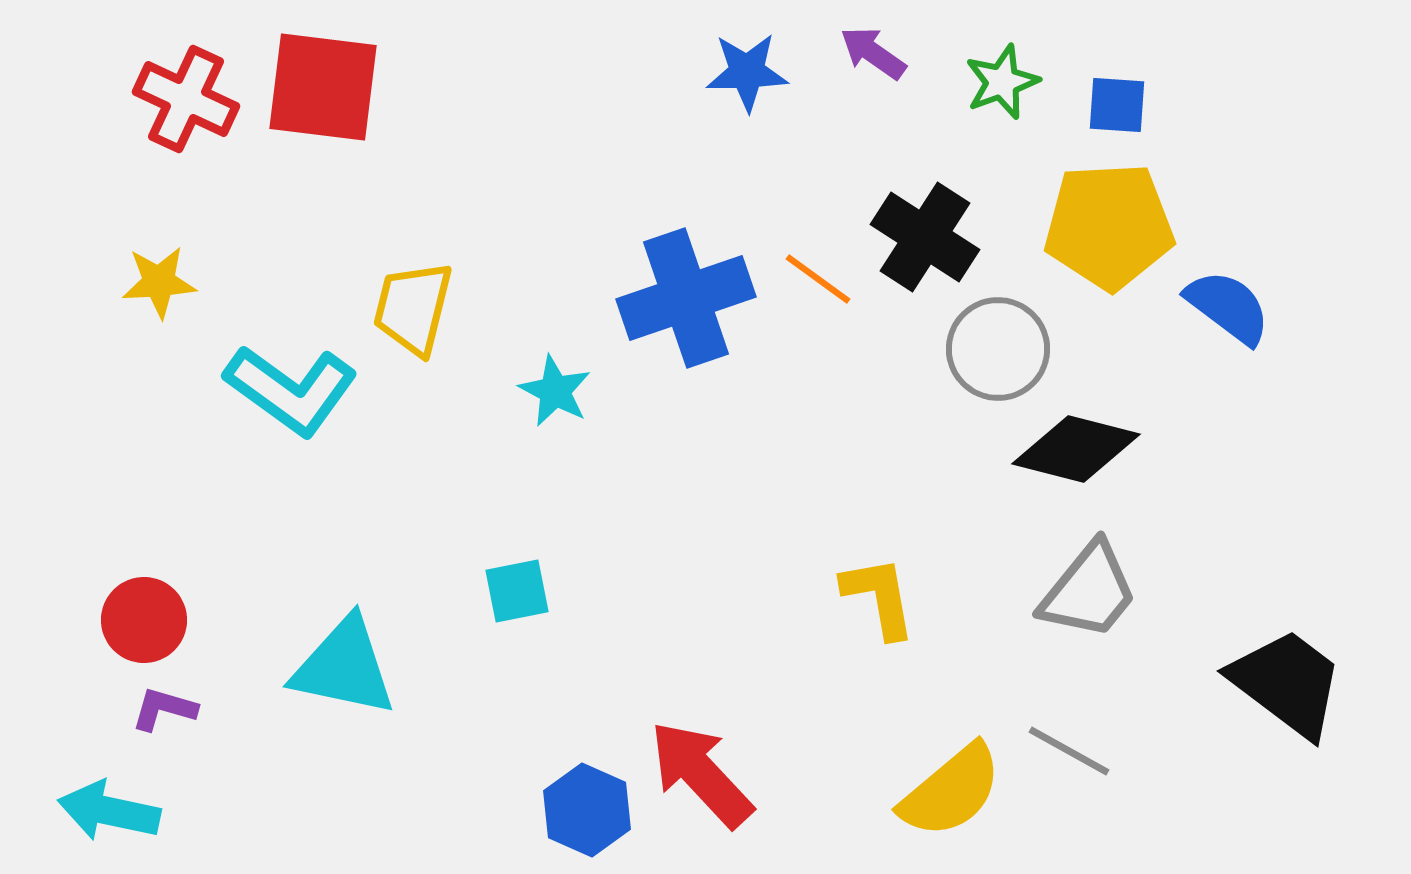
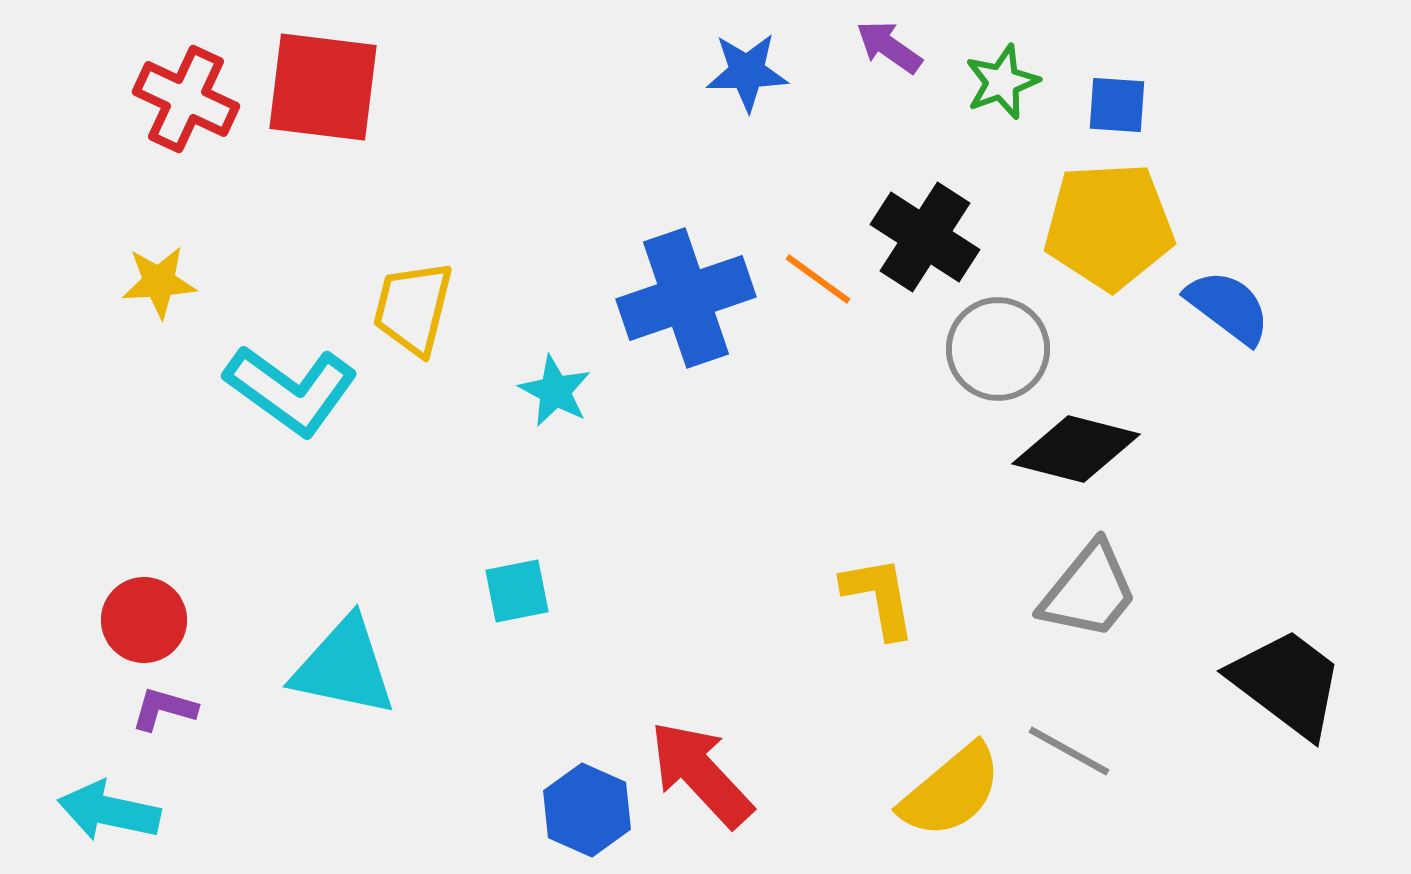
purple arrow: moved 16 px right, 6 px up
